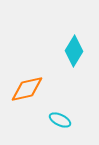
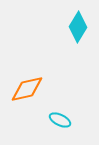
cyan diamond: moved 4 px right, 24 px up
